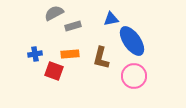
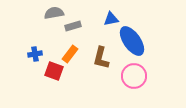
gray semicircle: rotated 18 degrees clockwise
orange rectangle: rotated 48 degrees counterclockwise
